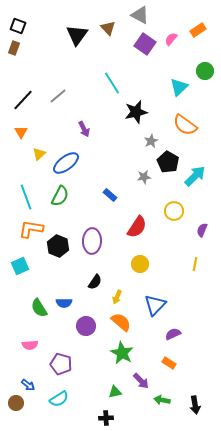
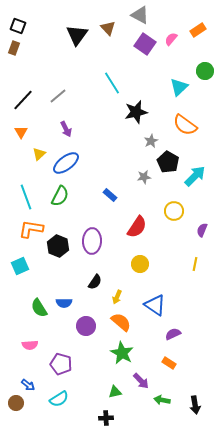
purple arrow at (84, 129): moved 18 px left
blue triangle at (155, 305): rotated 40 degrees counterclockwise
